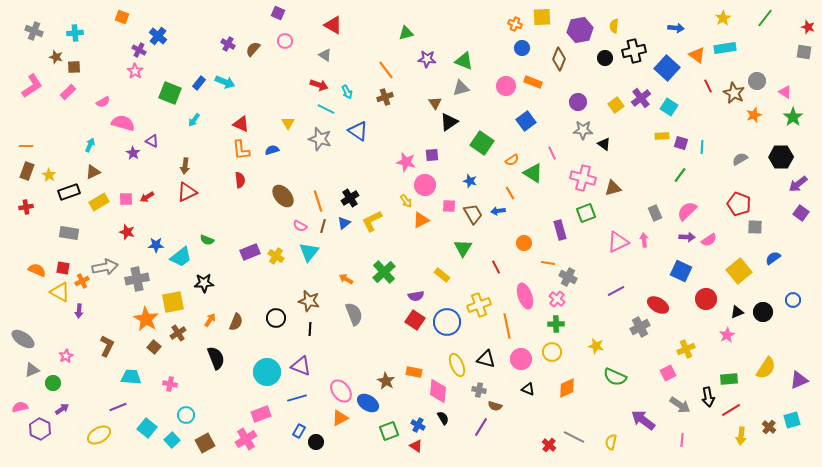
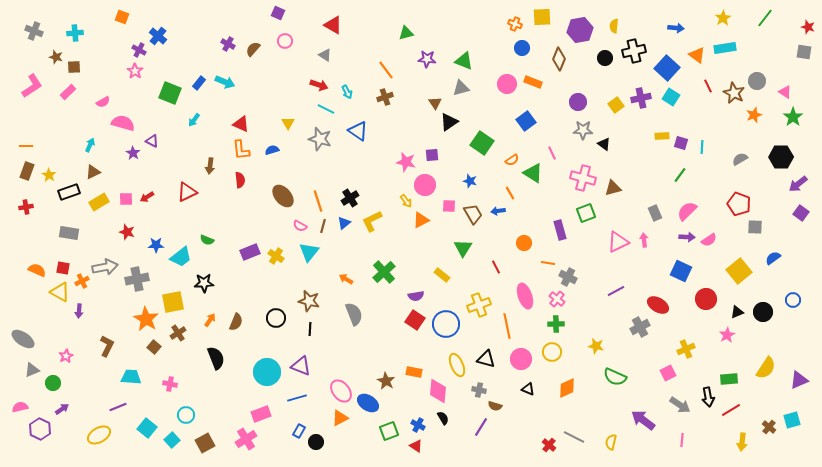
pink circle at (506, 86): moved 1 px right, 2 px up
purple cross at (641, 98): rotated 24 degrees clockwise
cyan square at (669, 107): moved 2 px right, 10 px up
brown arrow at (185, 166): moved 25 px right
blue circle at (447, 322): moved 1 px left, 2 px down
yellow arrow at (741, 436): moved 1 px right, 6 px down
